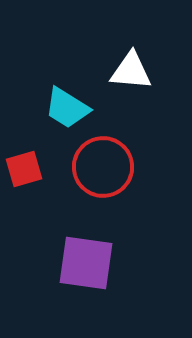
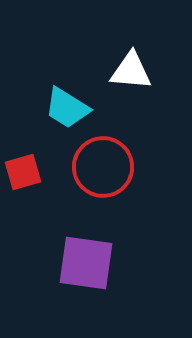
red square: moved 1 px left, 3 px down
